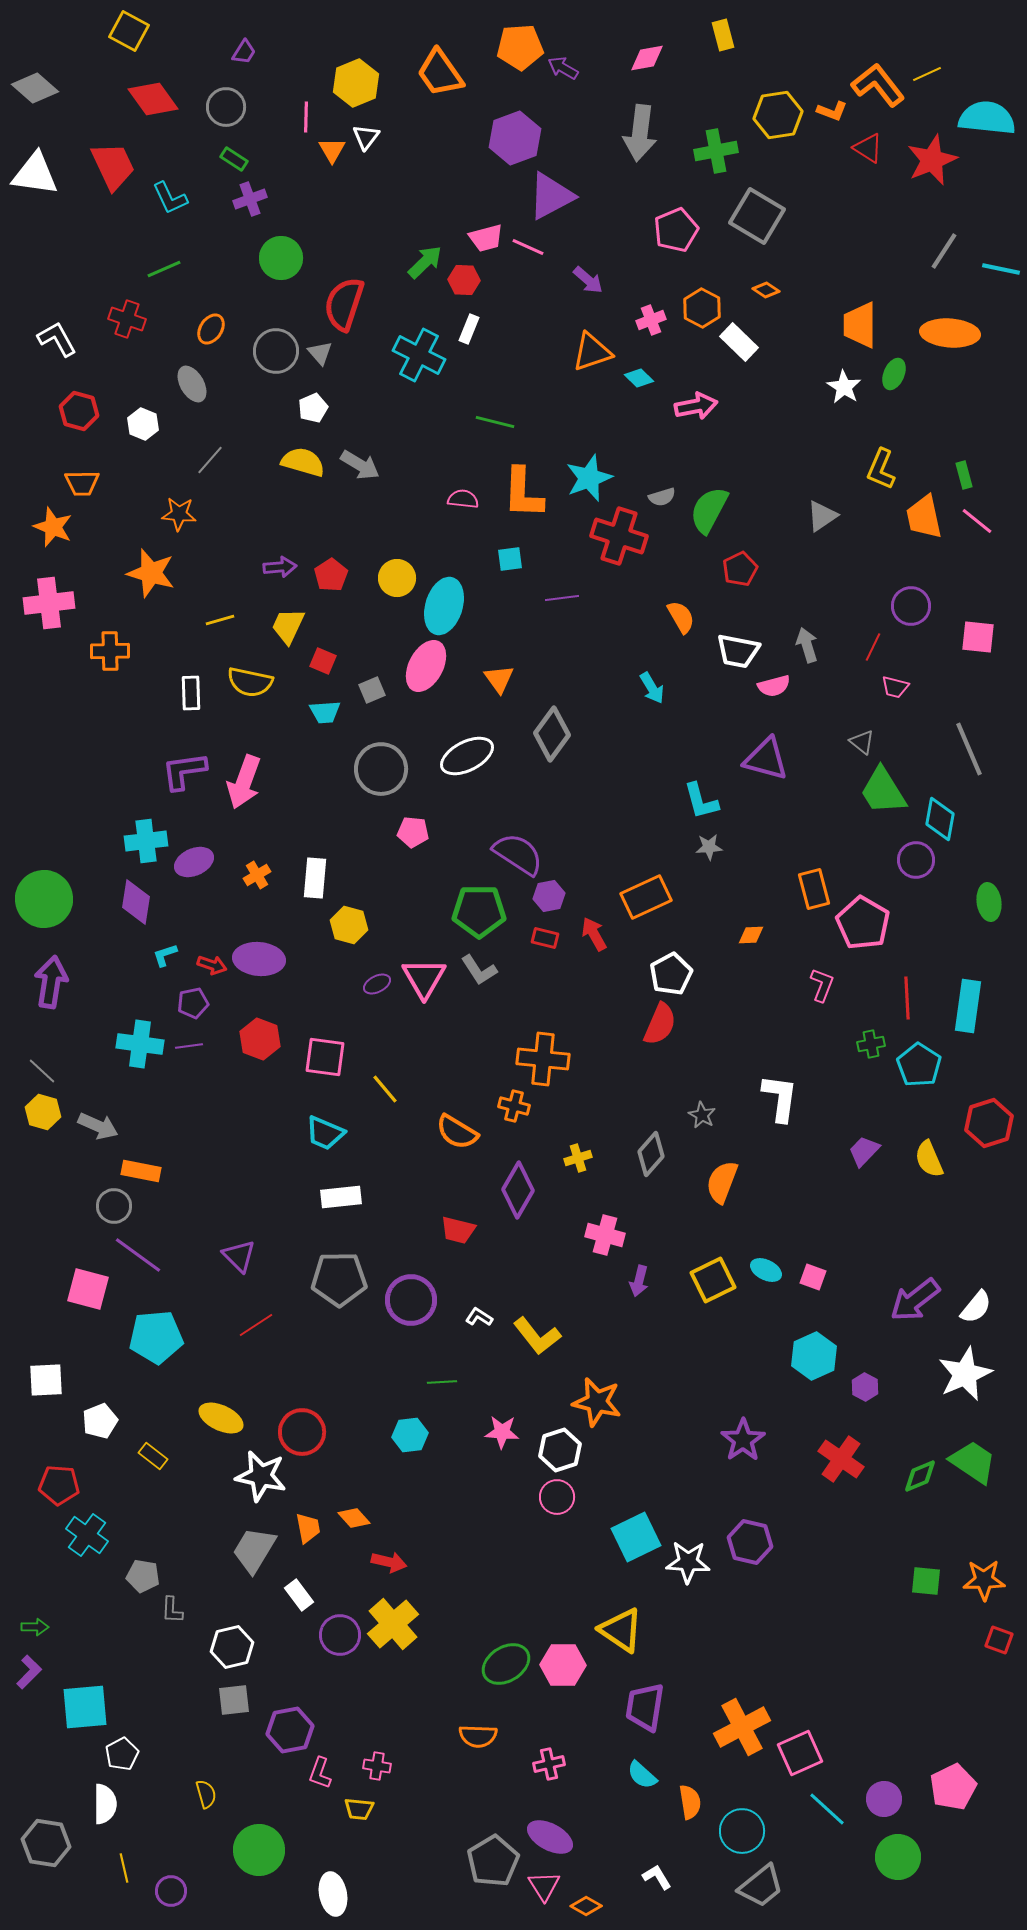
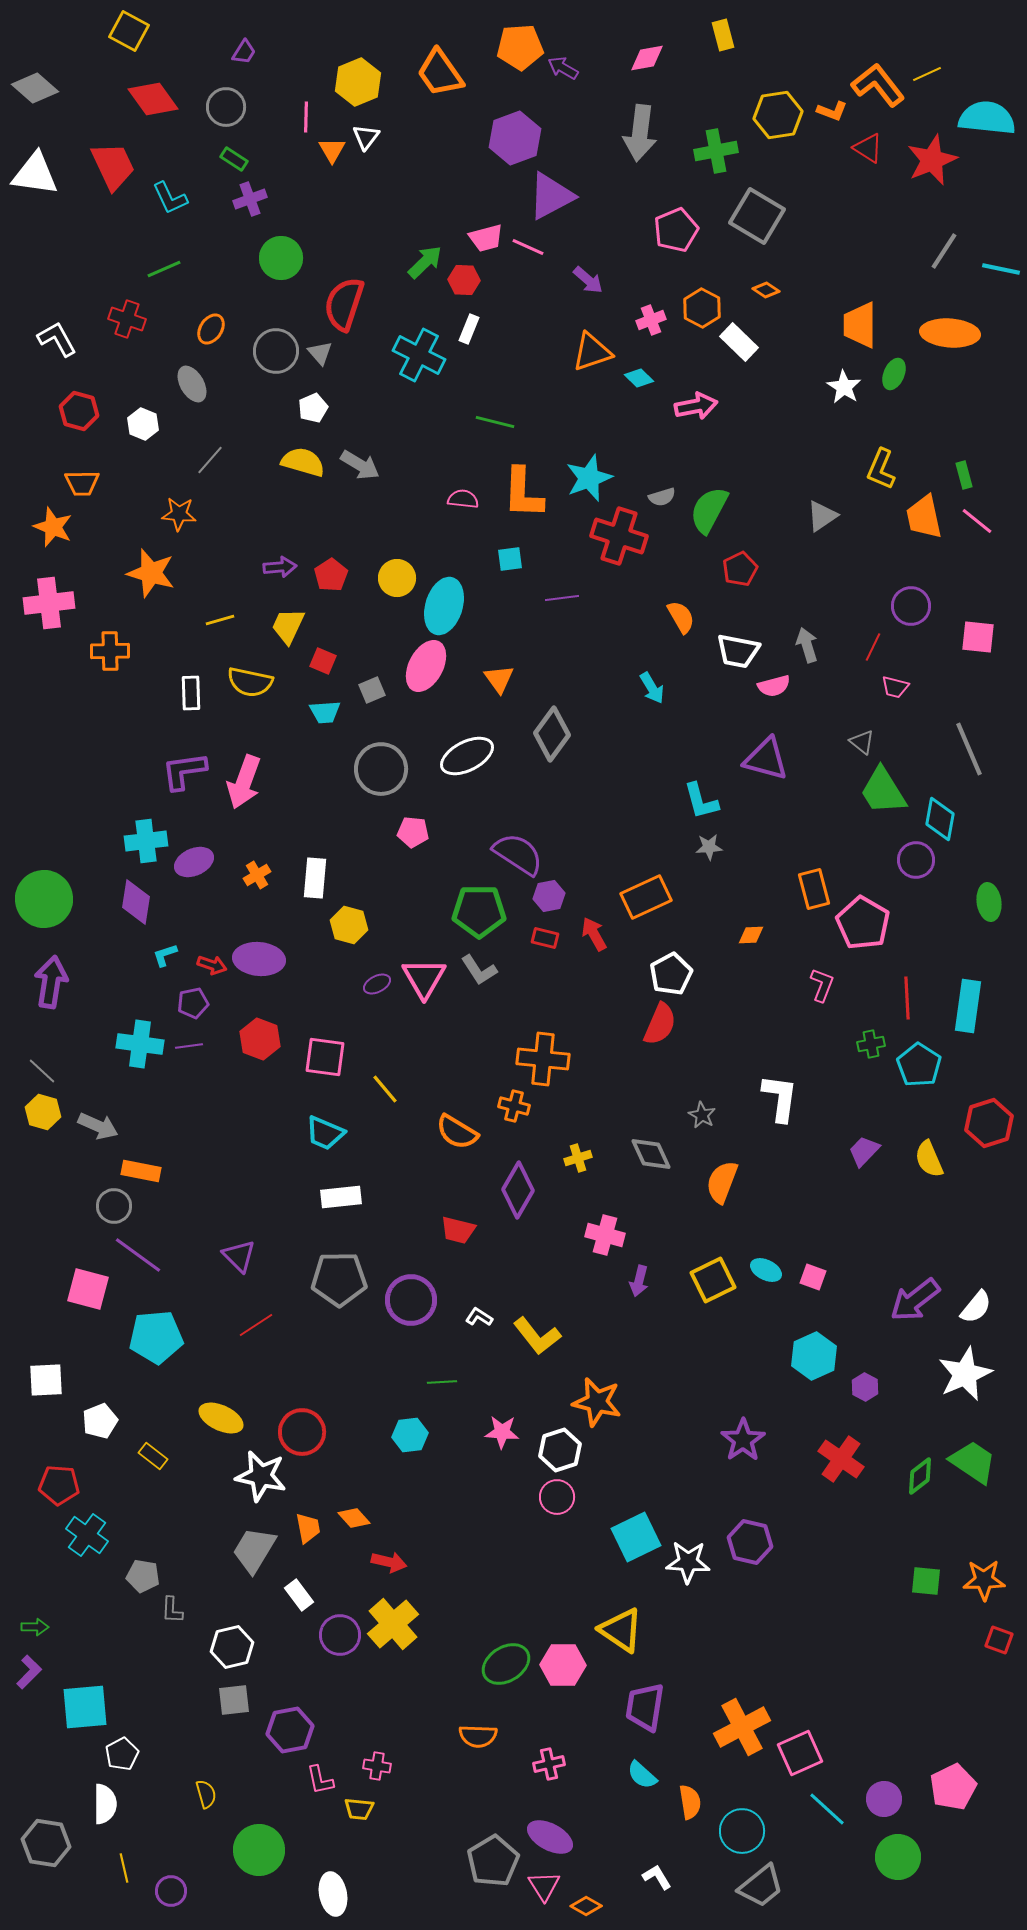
yellow hexagon at (356, 83): moved 2 px right, 1 px up
gray diamond at (651, 1154): rotated 66 degrees counterclockwise
green diamond at (920, 1476): rotated 15 degrees counterclockwise
pink L-shape at (320, 1773): moved 7 px down; rotated 32 degrees counterclockwise
